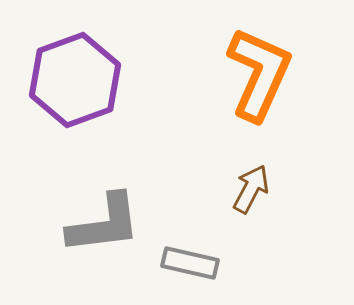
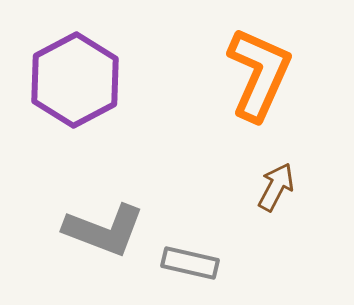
purple hexagon: rotated 8 degrees counterclockwise
brown arrow: moved 25 px right, 2 px up
gray L-shape: moved 6 px down; rotated 28 degrees clockwise
